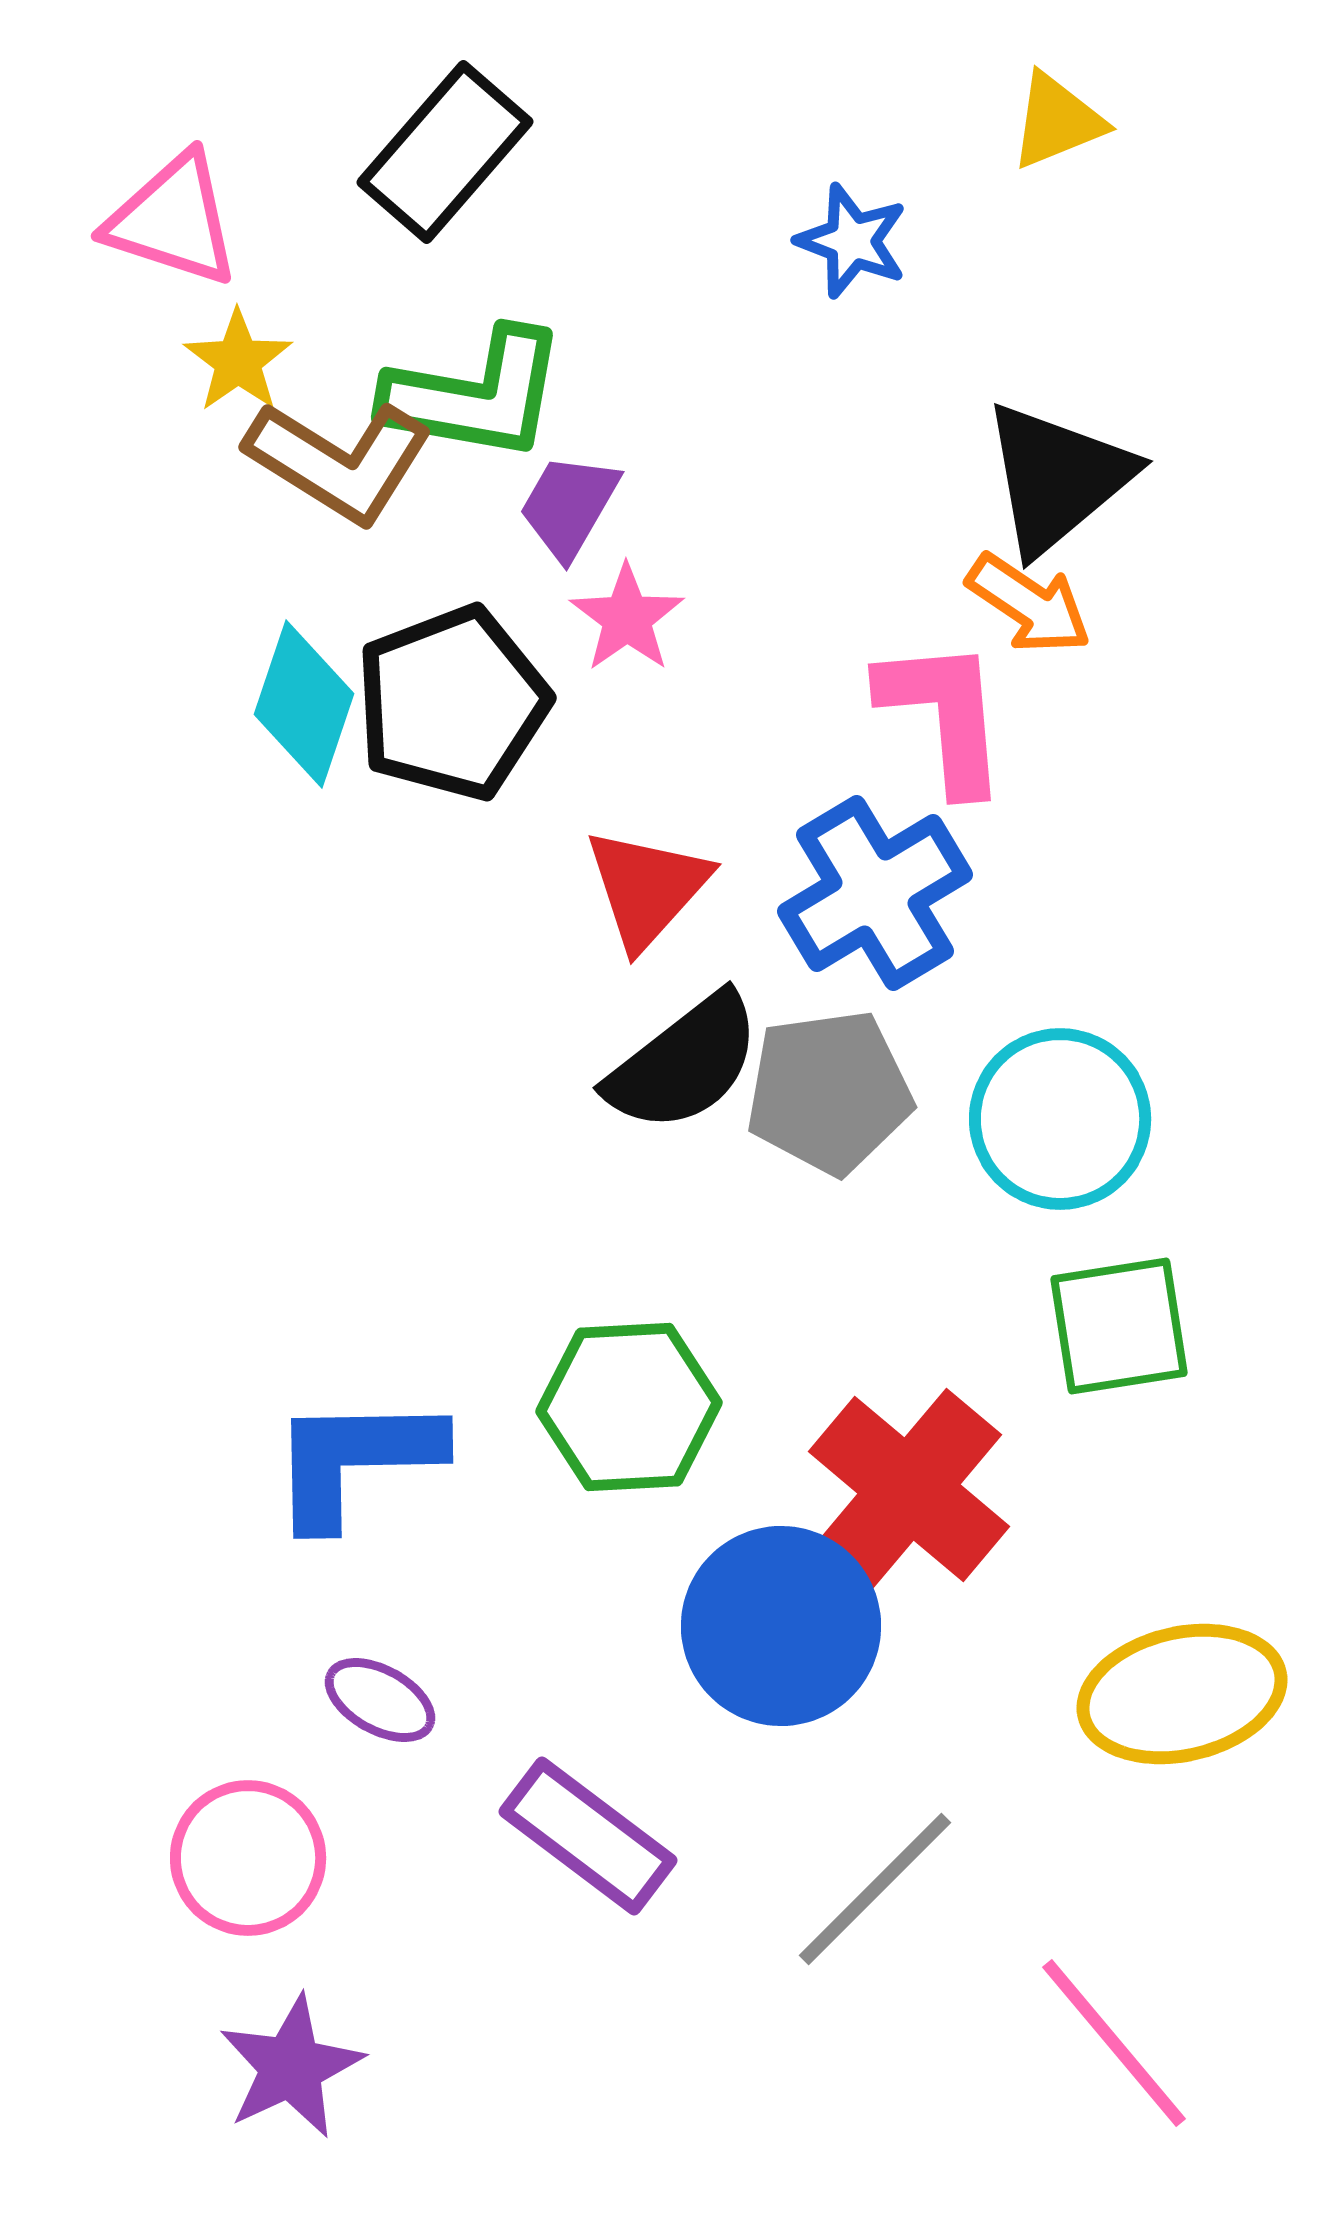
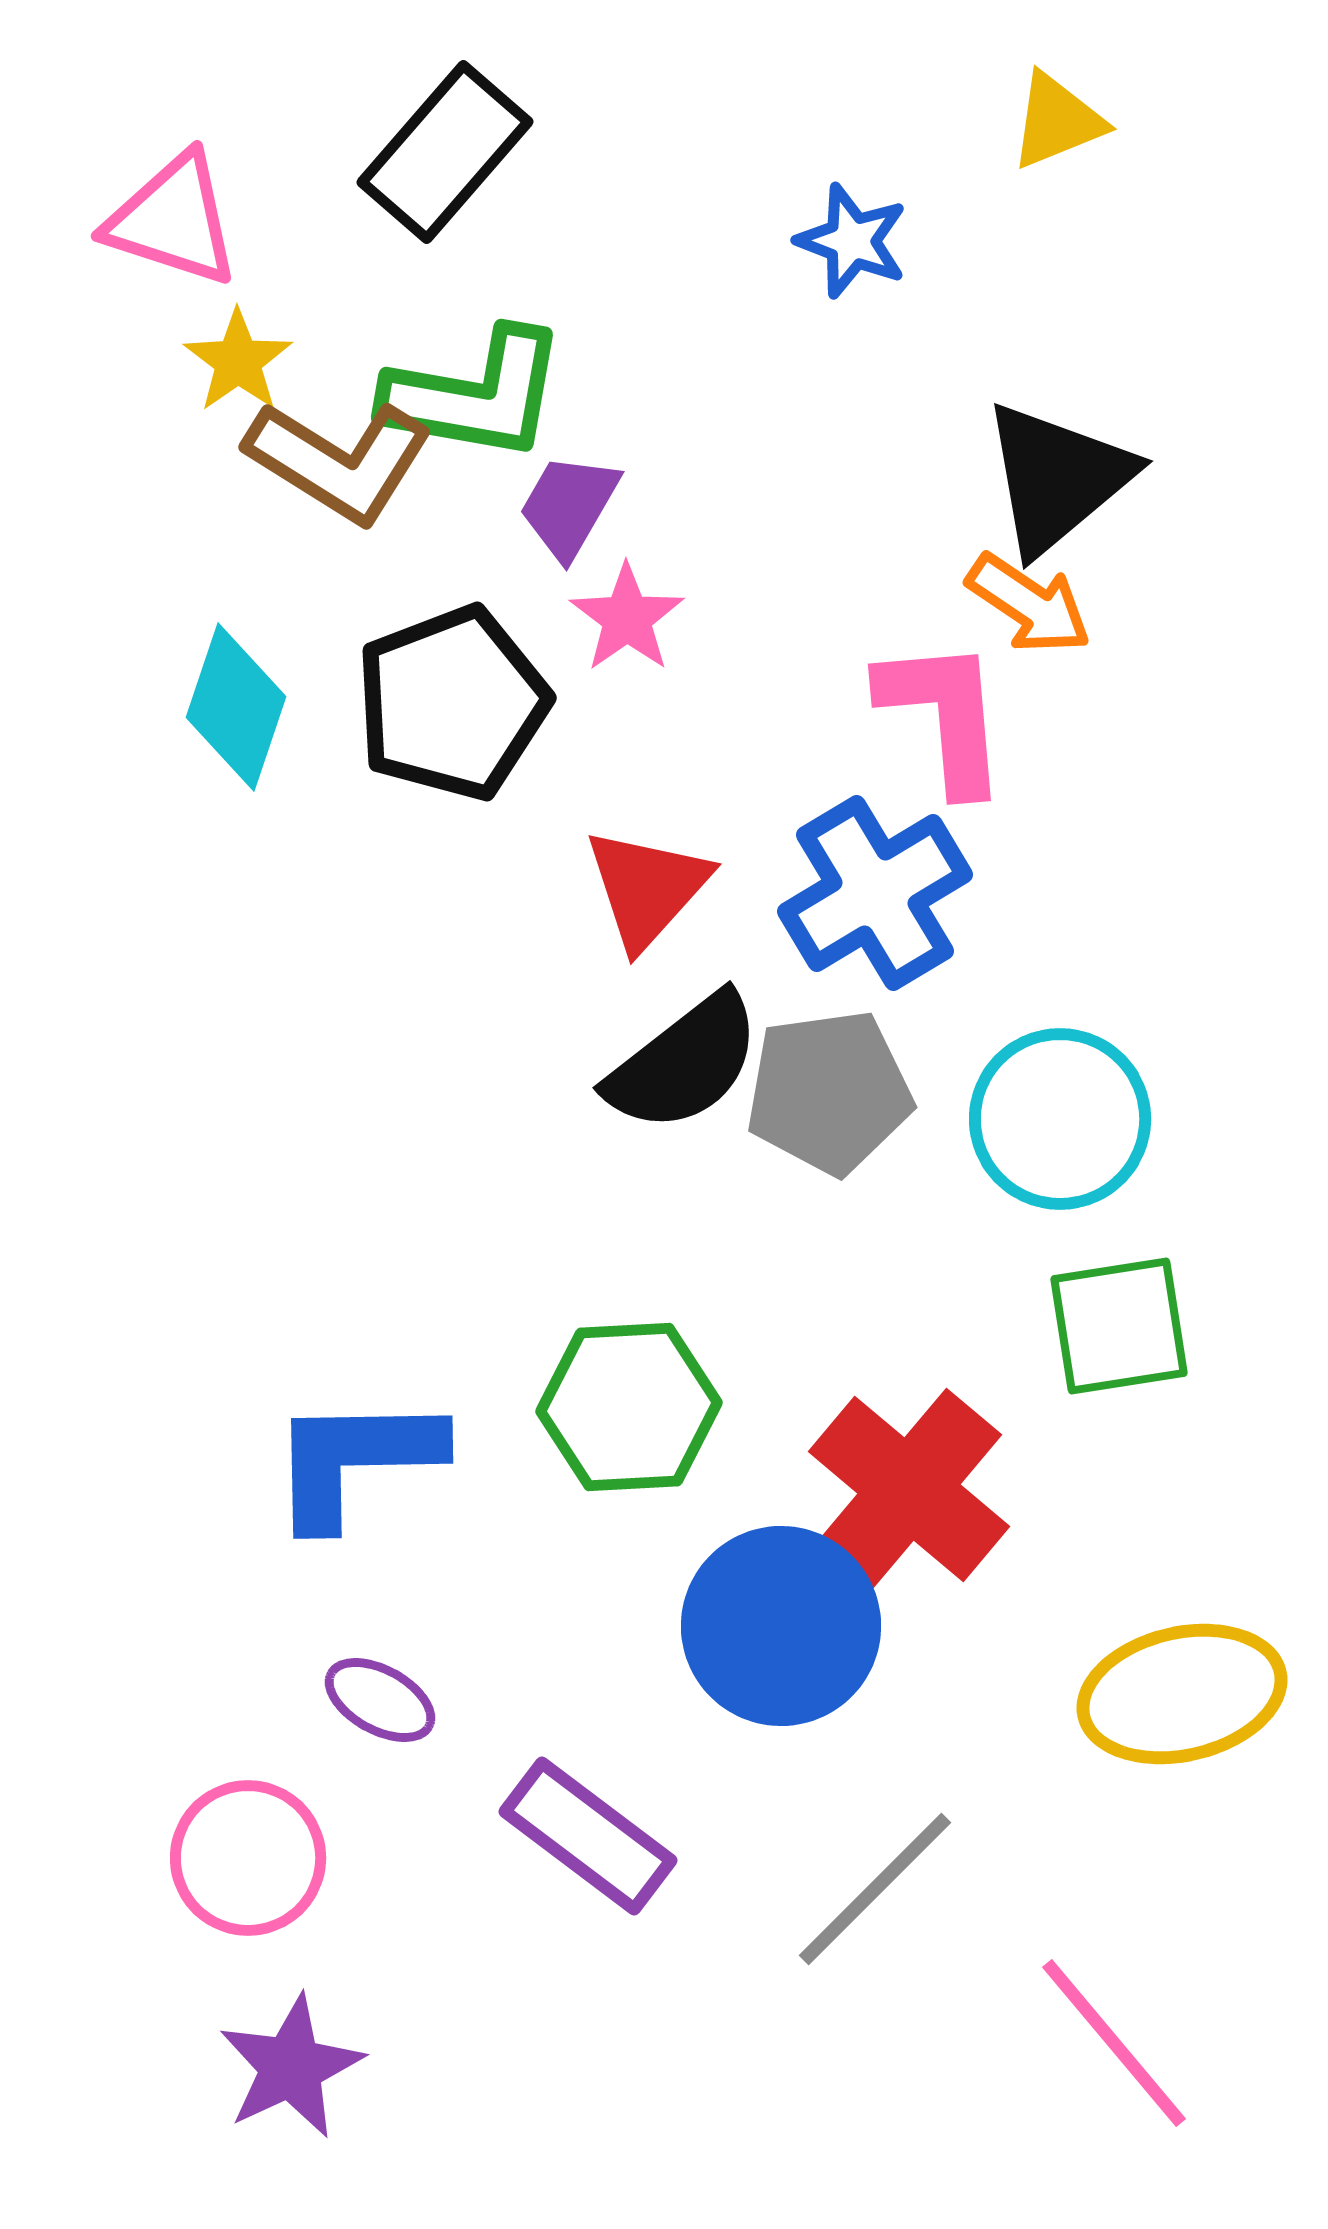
cyan diamond: moved 68 px left, 3 px down
